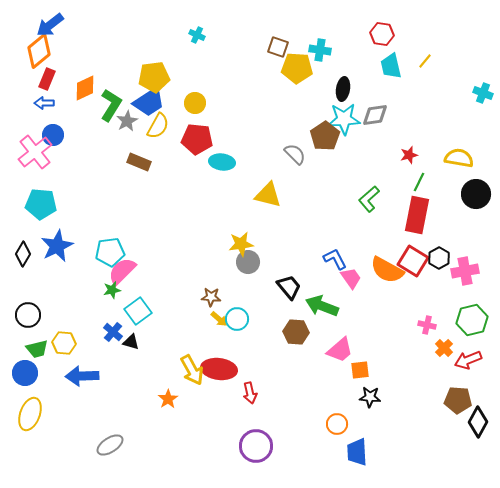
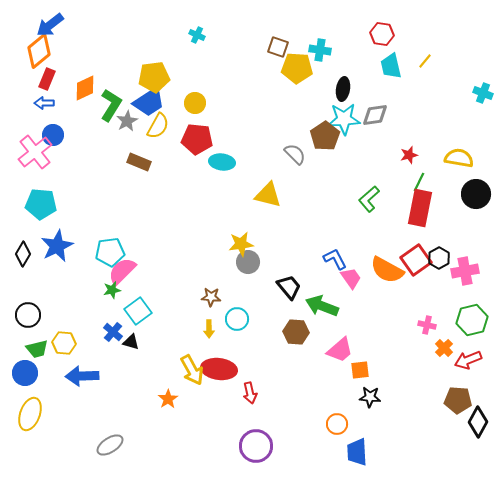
red rectangle at (417, 215): moved 3 px right, 7 px up
red square at (413, 261): moved 3 px right, 1 px up; rotated 24 degrees clockwise
yellow arrow at (219, 319): moved 10 px left, 10 px down; rotated 48 degrees clockwise
